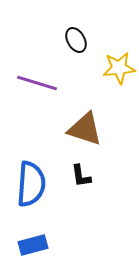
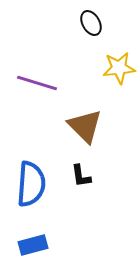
black ellipse: moved 15 px right, 17 px up
brown triangle: moved 3 px up; rotated 27 degrees clockwise
